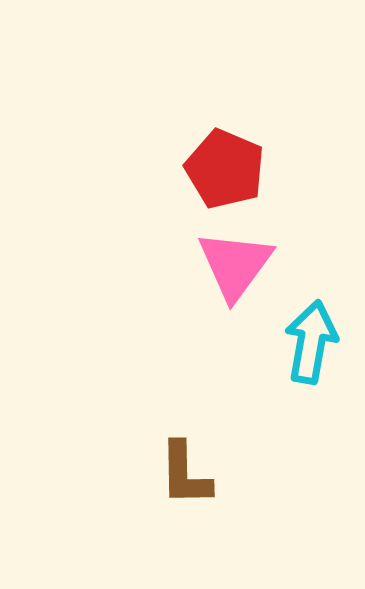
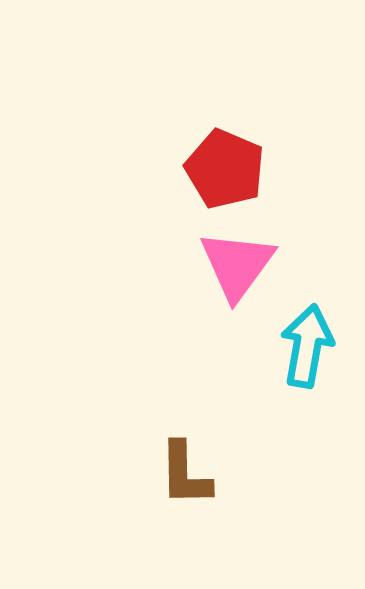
pink triangle: moved 2 px right
cyan arrow: moved 4 px left, 4 px down
